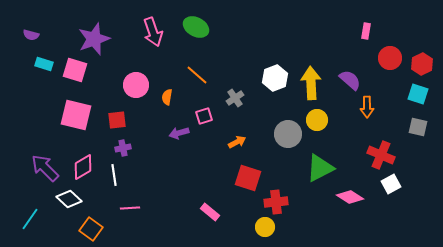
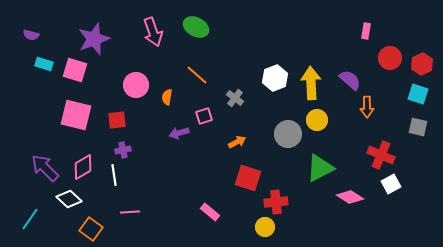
gray cross at (235, 98): rotated 18 degrees counterclockwise
purple cross at (123, 148): moved 2 px down
pink line at (130, 208): moved 4 px down
